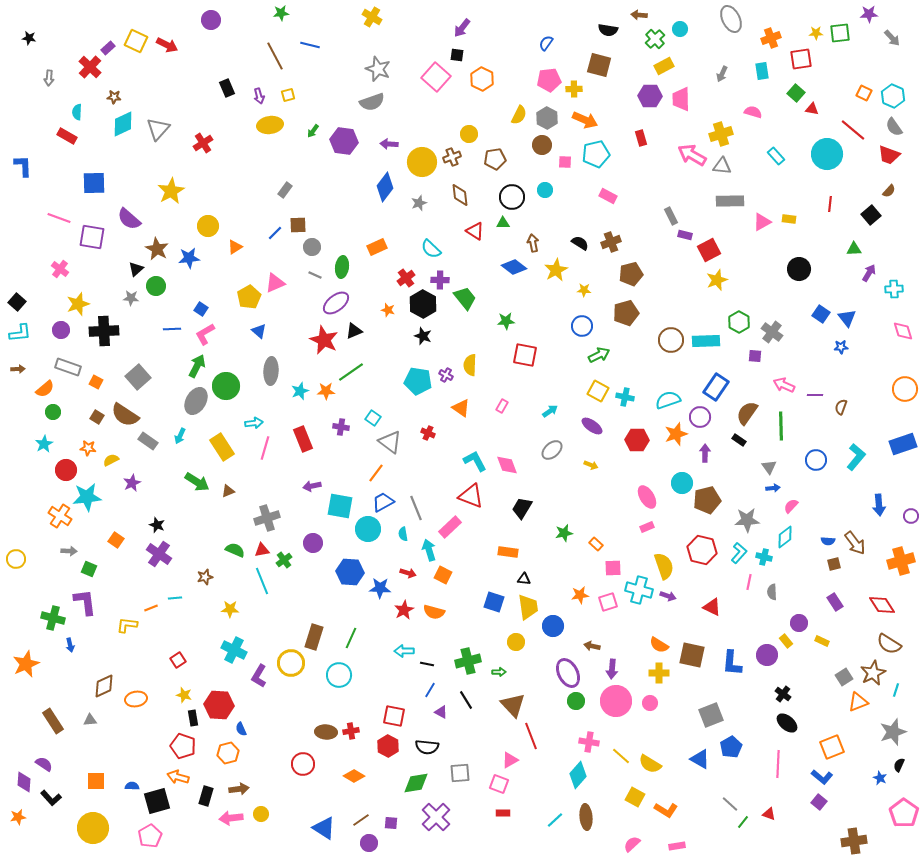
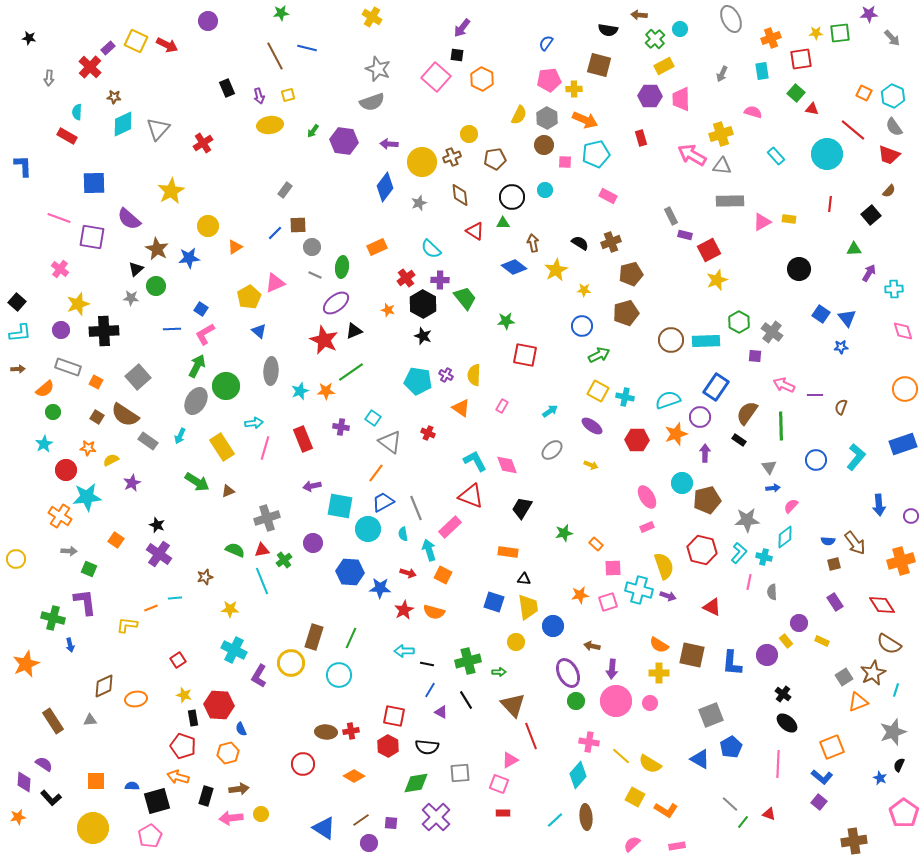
purple circle at (211, 20): moved 3 px left, 1 px down
blue line at (310, 45): moved 3 px left, 3 px down
brown circle at (542, 145): moved 2 px right
yellow semicircle at (470, 365): moved 4 px right, 10 px down
